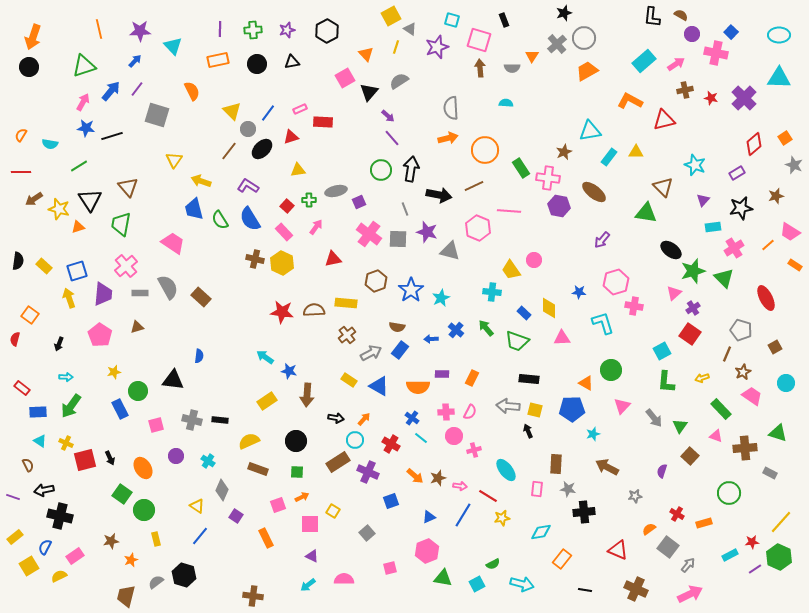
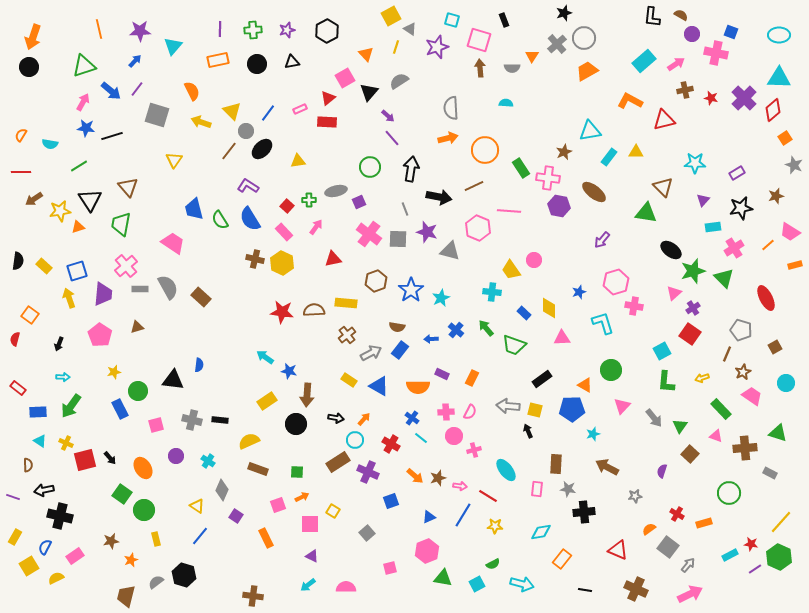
blue square at (731, 32): rotated 24 degrees counterclockwise
cyan triangle at (173, 46): rotated 24 degrees clockwise
blue arrow at (111, 91): rotated 90 degrees clockwise
red rectangle at (323, 122): moved 4 px right
gray circle at (248, 129): moved 2 px left, 2 px down
red triangle at (291, 137): moved 37 px right, 39 px up; rotated 21 degrees counterclockwise
red diamond at (754, 144): moved 19 px right, 34 px up
cyan star at (695, 165): moved 2 px up; rotated 20 degrees counterclockwise
yellow triangle at (298, 170): moved 9 px up
green circle at (381, 170): moved 11 px left, 3 px up
yellow arrow at (201, 181): moved 59 px up
black arrow at (439, 195): moved 2 px down
yellow star at (59, 209): moved 1 px right, 2 px down; rotated 25 degrees counterclockwise
orange rectangle at (795, 265): rotated 48 degrees counterclockwise
blue star at (579, 292): rotated 24 degrees counterclockwise
gray rectangle at (140, 293): moved 4 px up
green trapezoid at (517, 341): moved 3 px left, 4 px down
blue semicircle at (199, 356): moved 9 px down
purple rectangle at (442, 374): rotated 24 degrees clockwise
cyan arrow at (66, 377): moved 3 px left
black rectangle at (529, 379): moved 13 px right; rotated 42 degrees counterclockwise
orange triangle at (586, 383): moved 1 px left, 2 px down
red rectangle at (22, 388): moved 4 px left
black circle at (296, 441): moved 17 px up
brown square at (690, 456): moved 2 px up
black arrow at (110, 458): rotated 16 degrees counterclockwise
brown semicircle at (28, 465): rotated 24 degrees clockwise
yellow star at (502, 518): moved 7 px left, 8 px down; rotated 14 degrees clockwise
yellow rectangle at (15, 537): rotated 21 degrees counterclockwise
red star at (752, 542): moved 1 px left, 2 px down; rotated 16 degrees clockwise
yellow semicircle at (59, 576): moved 3 px left, 2 px down
pink semicircle at (344, 579): moved 2 px right, 8 px down
